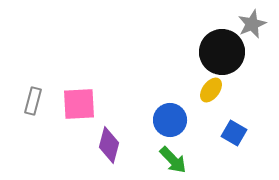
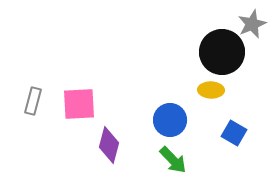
yellow ellipse: rotated 55 degrees clockwise
